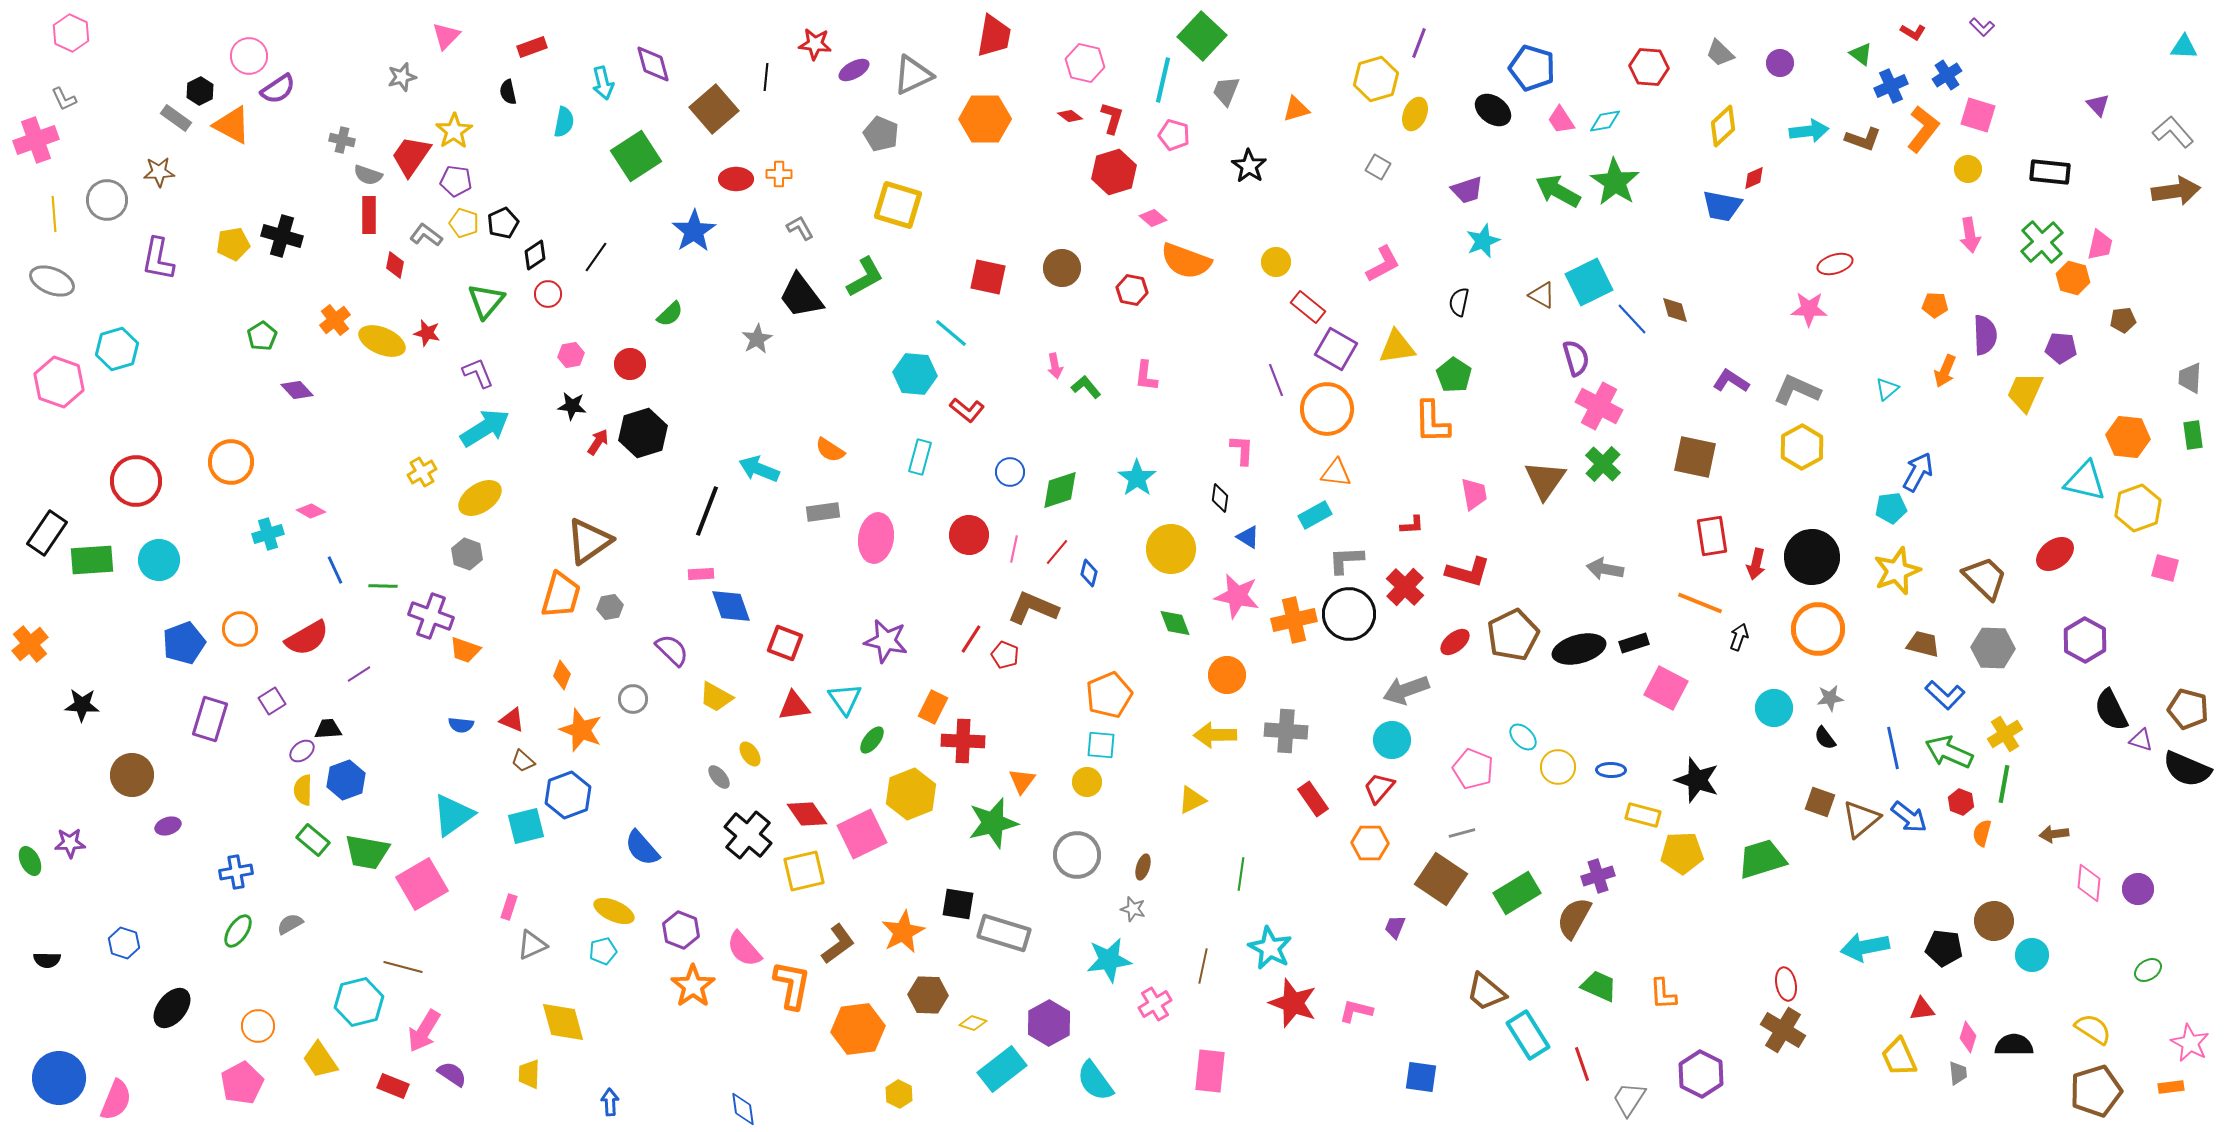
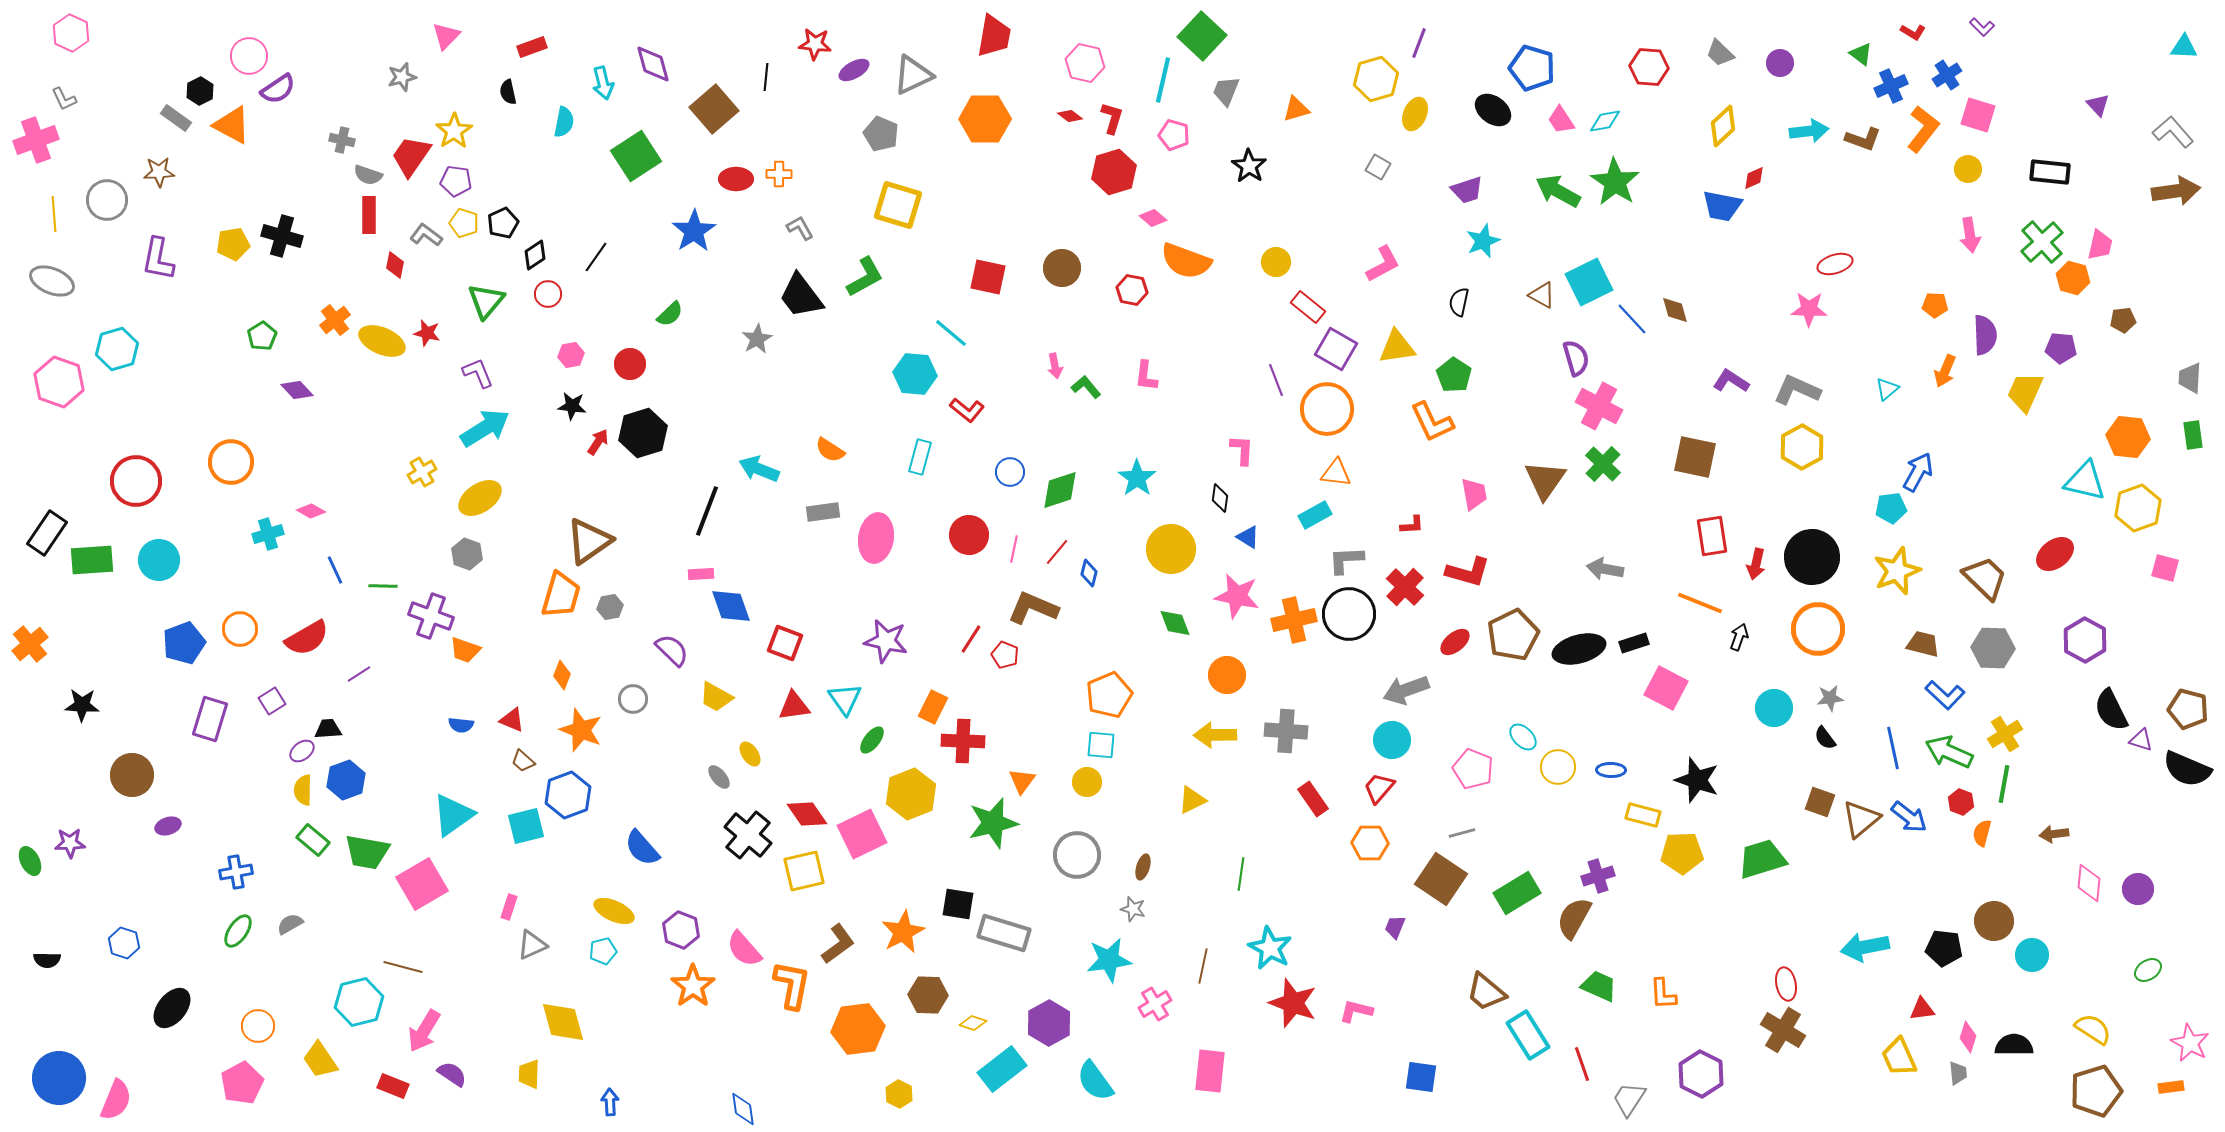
orange L-shape at (1432, 422): rotated 24 degrees counterclockwise
